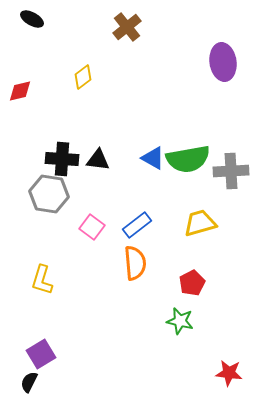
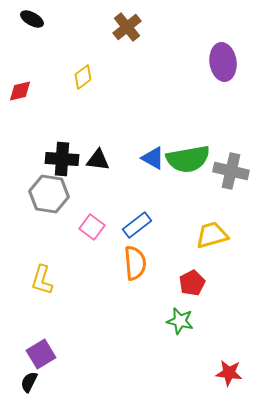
gray cross: rotated 16 degrees clockwise
yellow trapezoid: moved 12 px right, 12 px down
